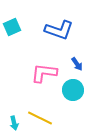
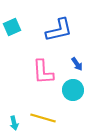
blue L-shape: rotated 32 degrees counterclockwise
pink L-shape: moved 1 px left, 1 px up; rotated 100 degrees counterclockwise
yellow line: moved 3 px right; rotated 10 degrees counterclockwise
